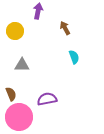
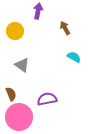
cyan semicircle: rotated 40 degrees counterclockwise
gray triangle: rotated 35 degrees clockwise
